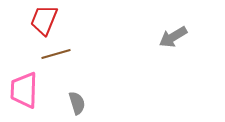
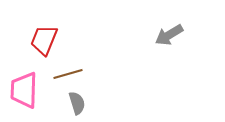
red trapezoid: moved 20 px down
gray arrow: moved 4 px left, 2 px up
brown line: moved 12 px right, 20 px down
